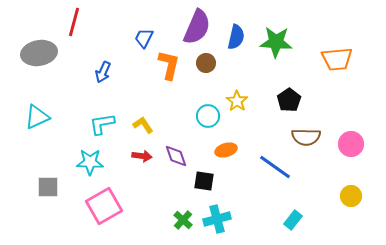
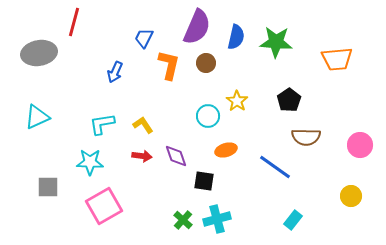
blue arrow: moved 12 px right
pink circle: moved 9 px right, 1 px down
